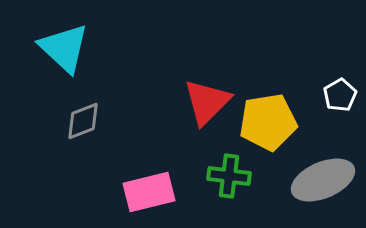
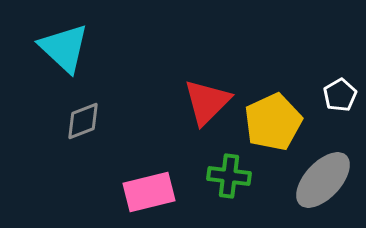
yellow pentagon: moved 5 px right; rotated 16 degrees counterclockwise
gray ellipse: rotated 24 degrees counterclockwise
